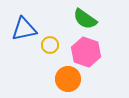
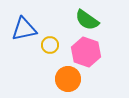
green semicircle: moved 2 px right, 1 px down
